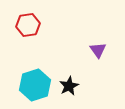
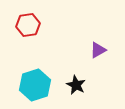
purple triangle: rotated 36 degrees clockwise
black star: moved 7 px right, 1 px up; rotated 18 degrees counterclockwise
